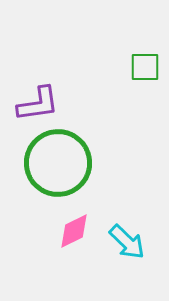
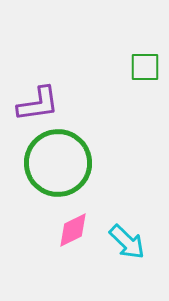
pink diamond: moved 1 px left, 1 px up
